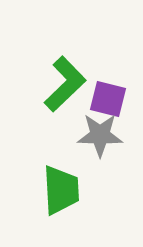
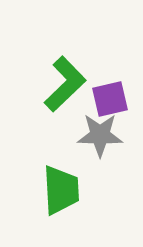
purple square: moved 2 px right; rotated 27 degrees counterclockwise
